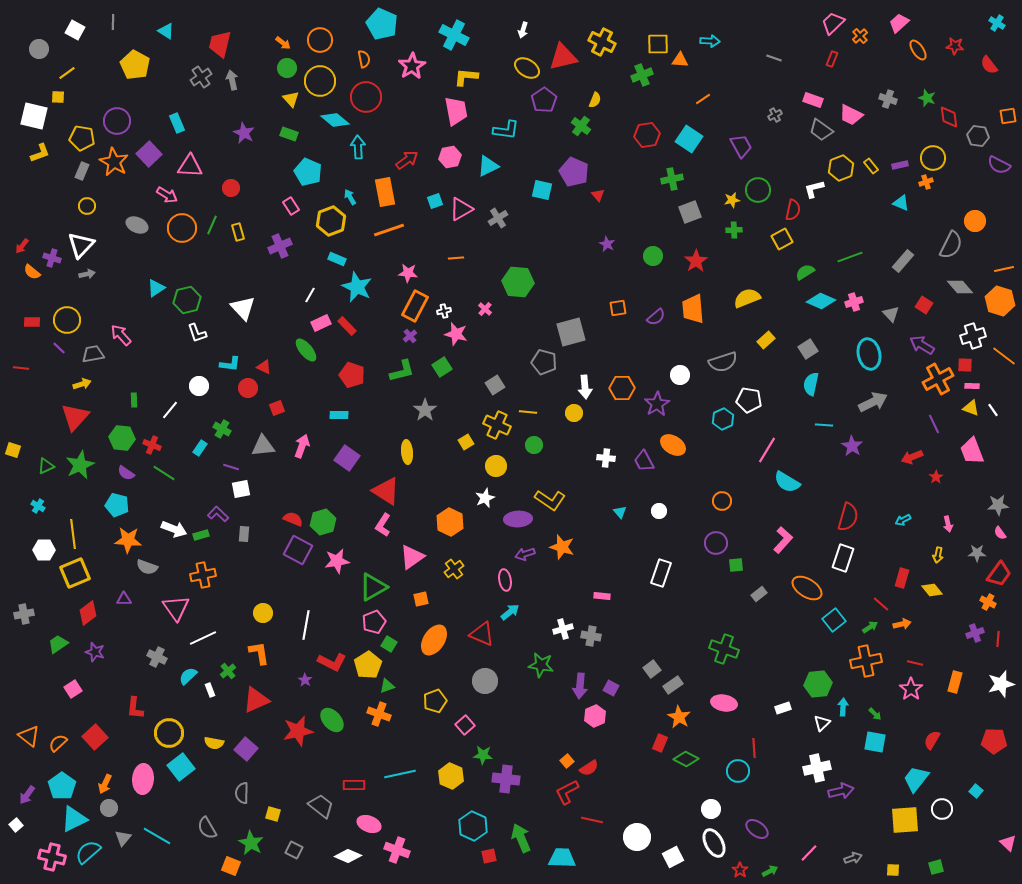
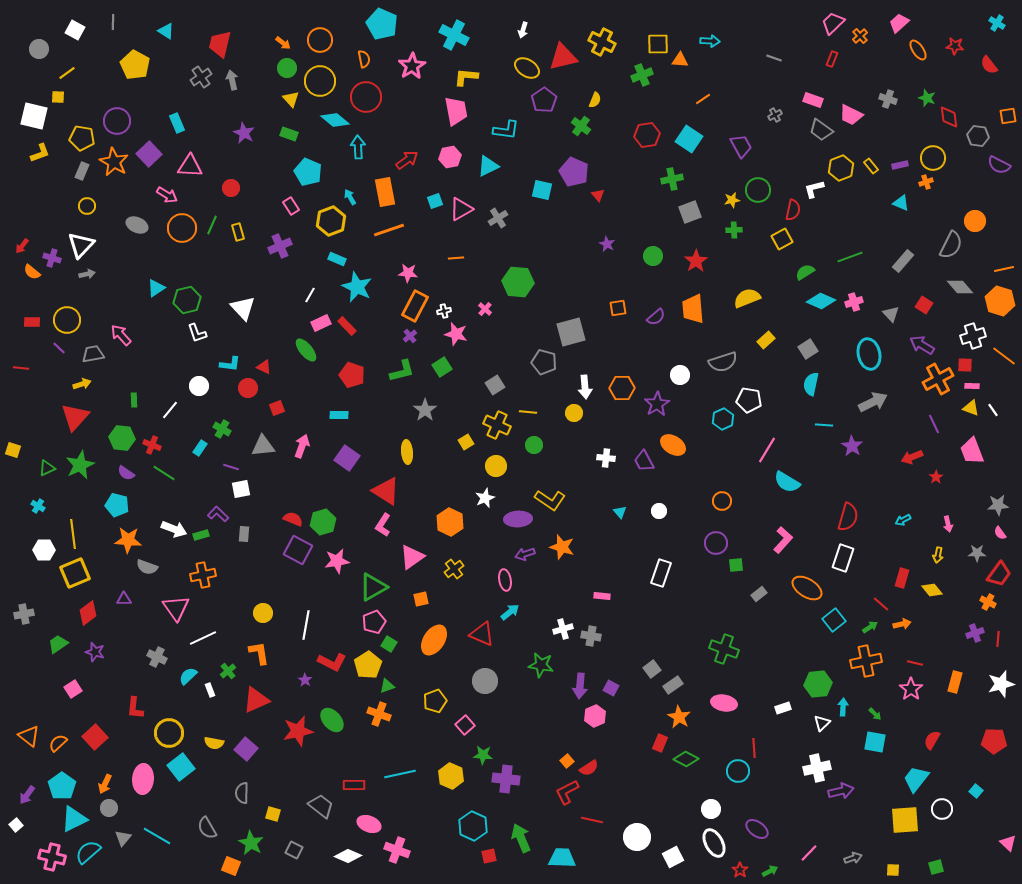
green triangle at (46, 466): moved 1 px right, 2 px down
